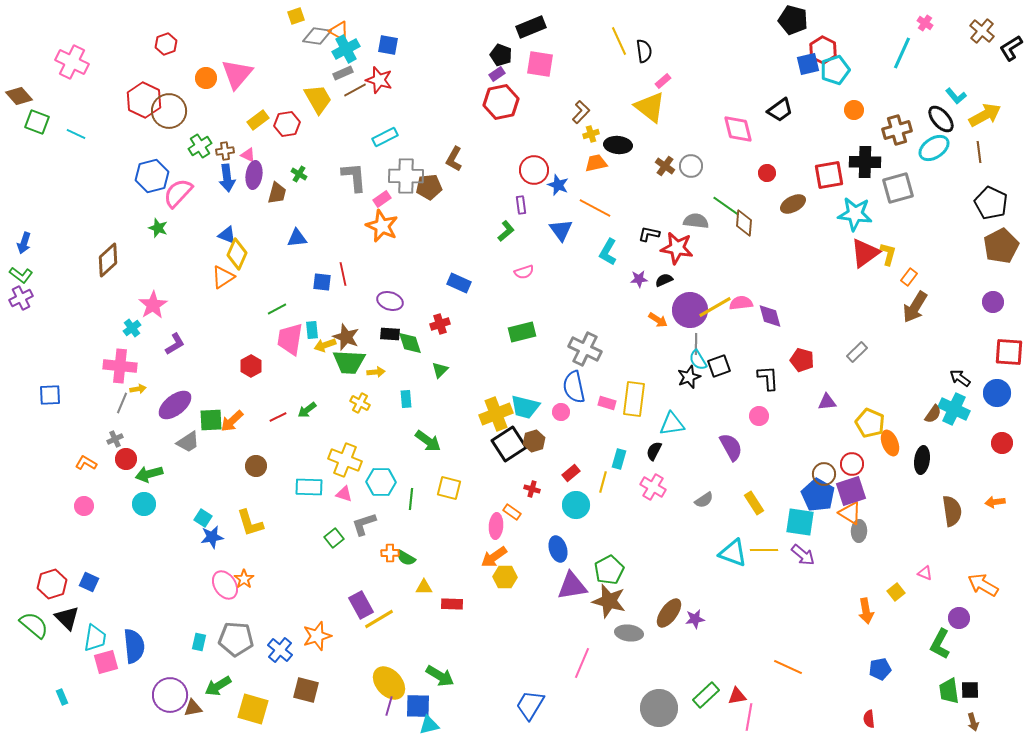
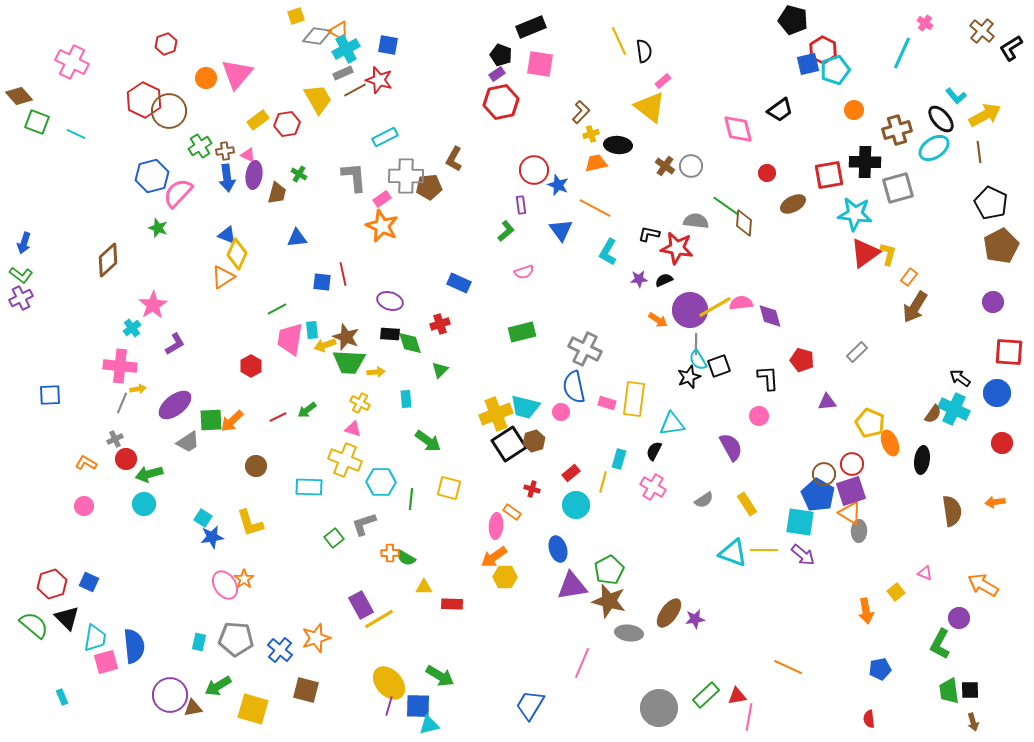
pink triangle at (344, 494): moved 9 px right, 65 px up
yellow rectangle at (754, 503): moved 7 px left, 1 px down
orange star at (317, 636): moved 1 px left, 2 px down
